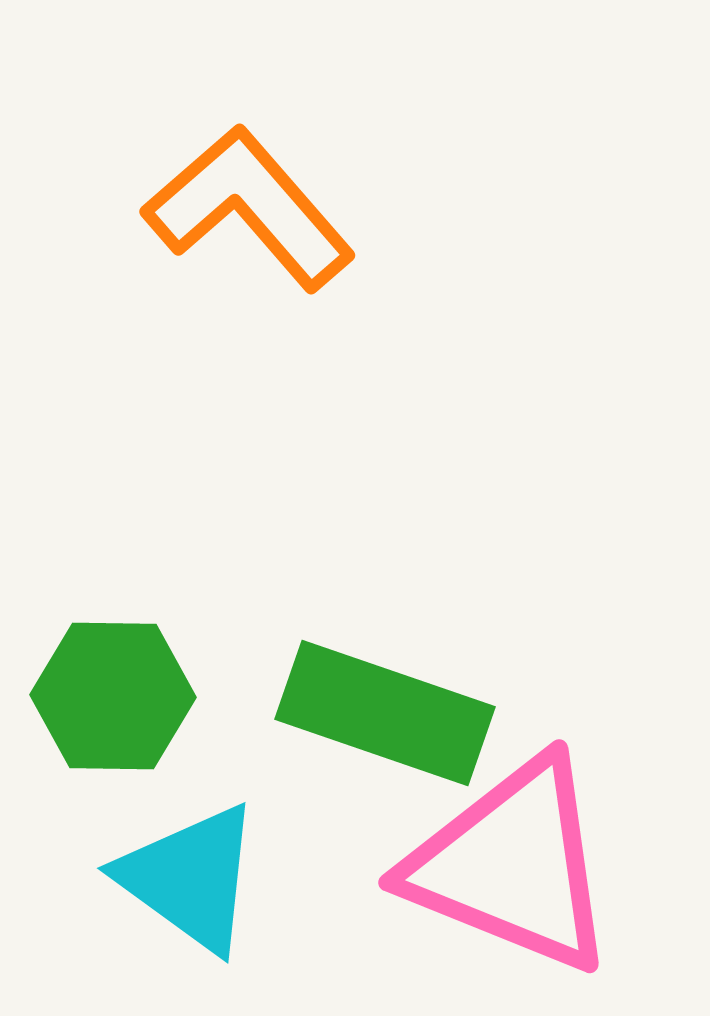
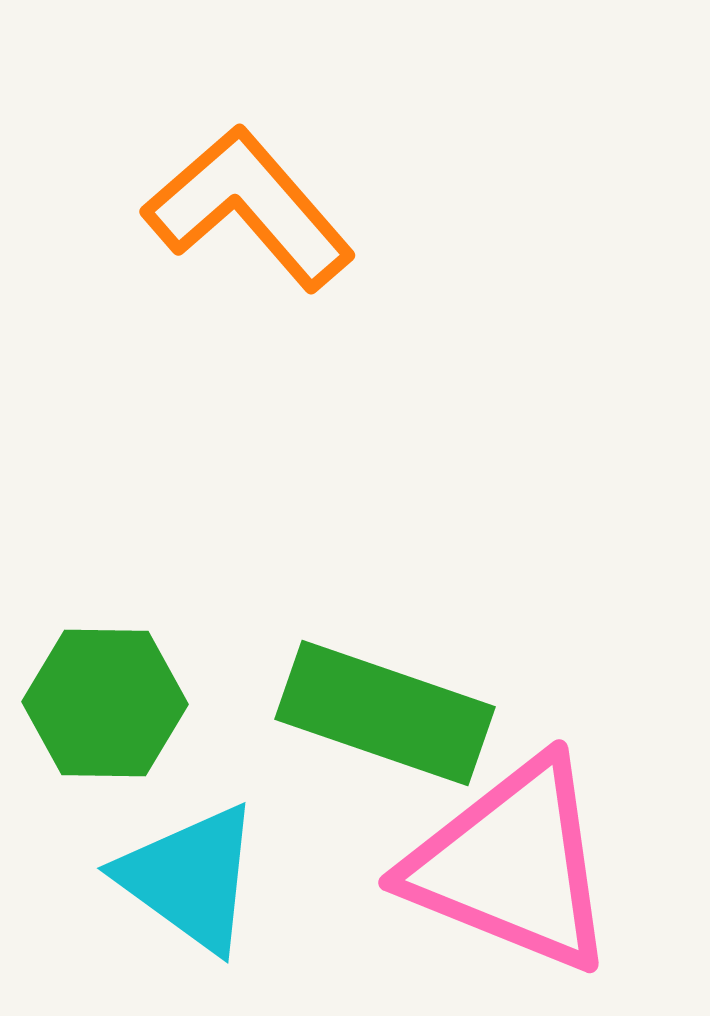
green hexagon: moved 8 px left, 7 px down
